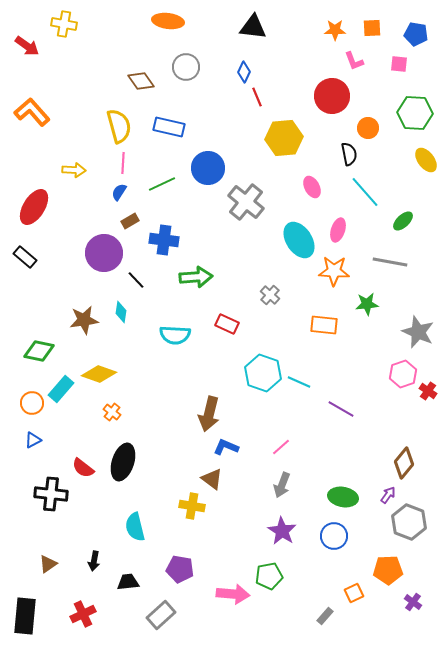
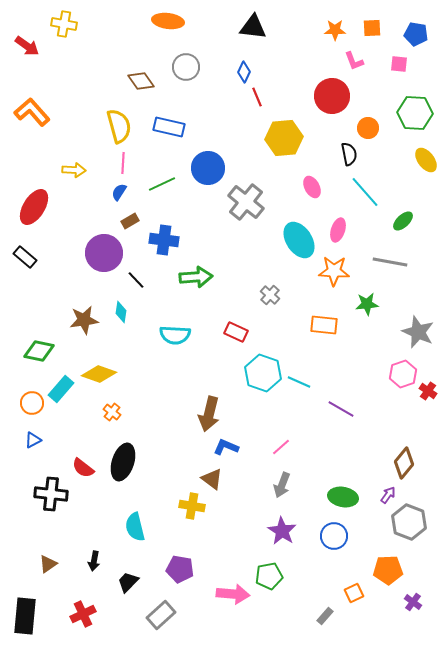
red rectangle at (227, 324): moved 9 px right, 8 px down
black trapezoid at (128, 582): rotated 40 degrees counterclockwise
